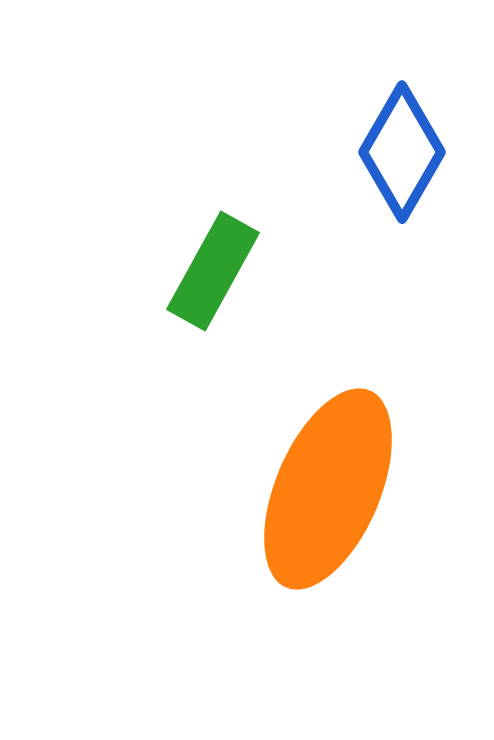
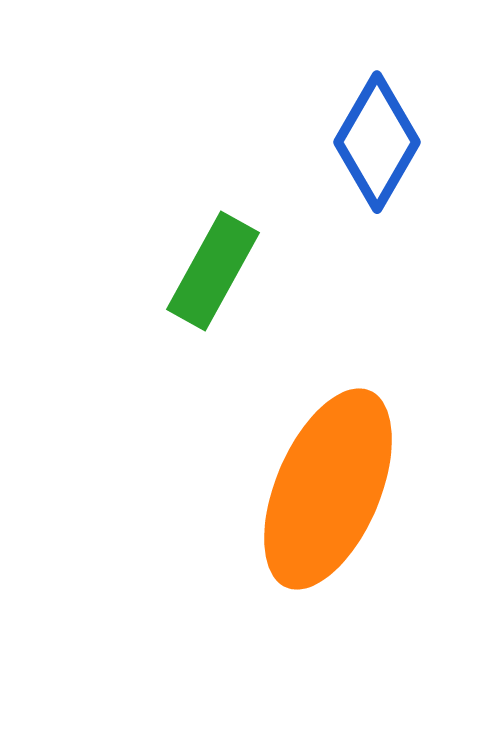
blue diamond: moved 25 px left, 10 px up
